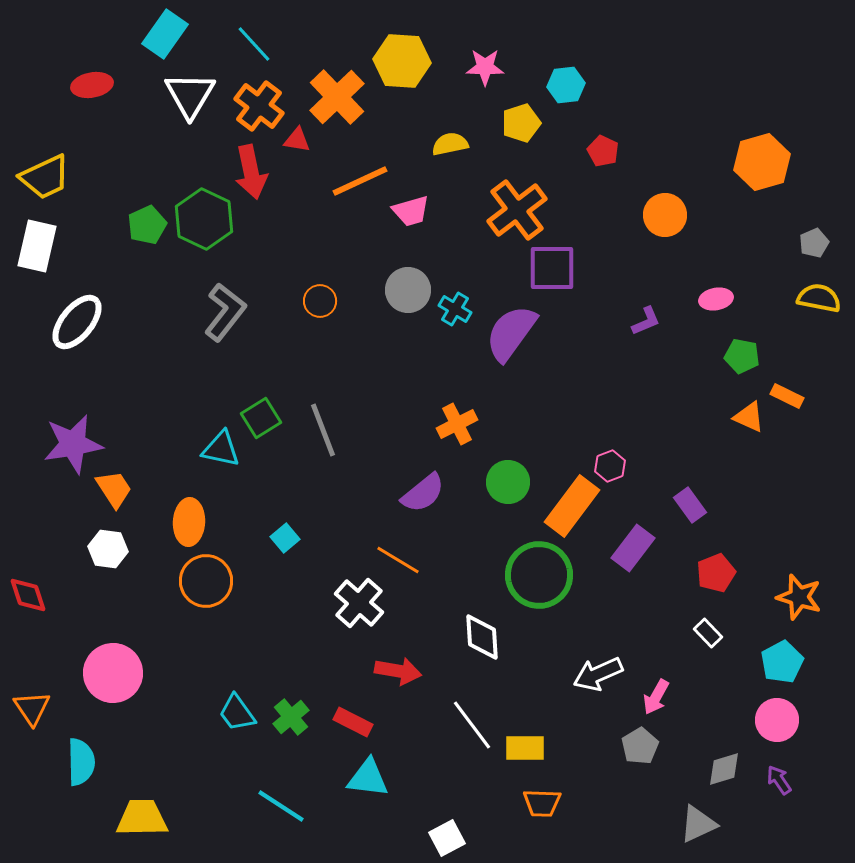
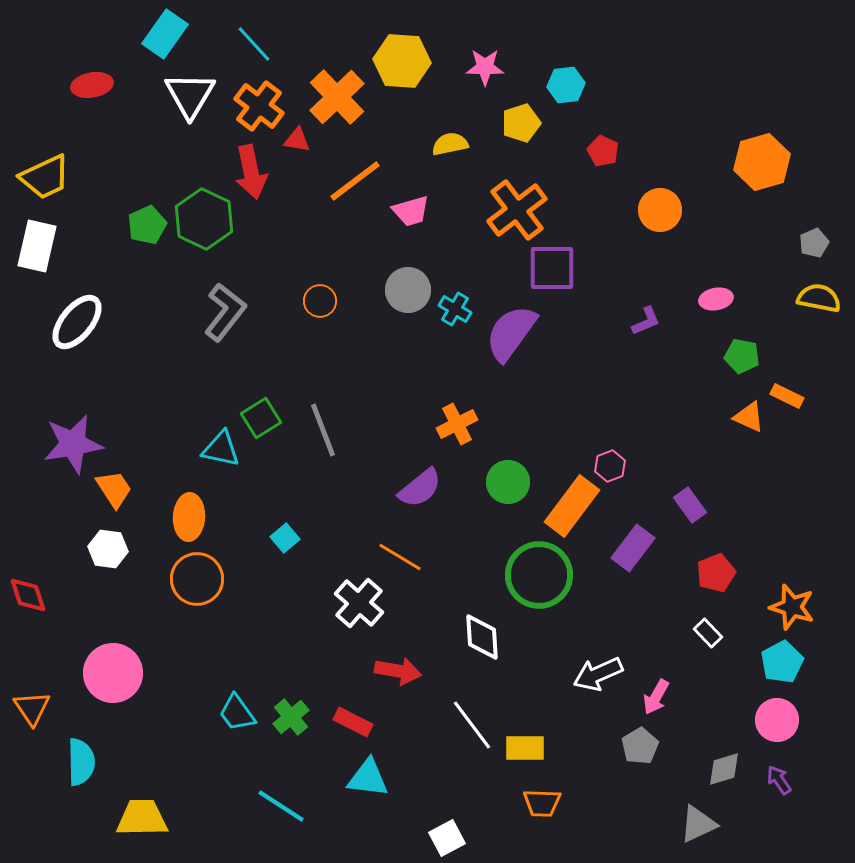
orange line at (360, 181): moved 5 px left; rotated 12 degrees counterclockwise
orange circle at (665, 215): moved 5 px left, 5 px up
purple semicircle at (423, 493): moved 3 px left, 5 px up
orange ellipse at (189, 522): moved 5 px up
orange line at (398, 560): moved 2 px right, 3 px up
orange circle at (206, 581): moved 9 px left, 2 px up
orange star at (799, 597): moved 7 px left, 10 px down
